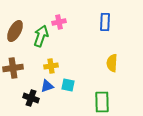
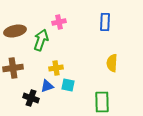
brown ellipse: rotated 50 degrees clockwise
green arrow: moved 4 px down
yellow cross: moved 5 px right, 2 px down
